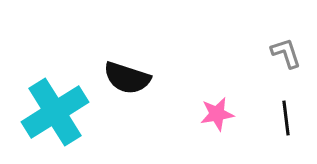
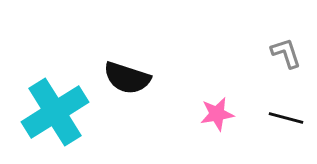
black line: rotated 68 degrees counterclockwise
